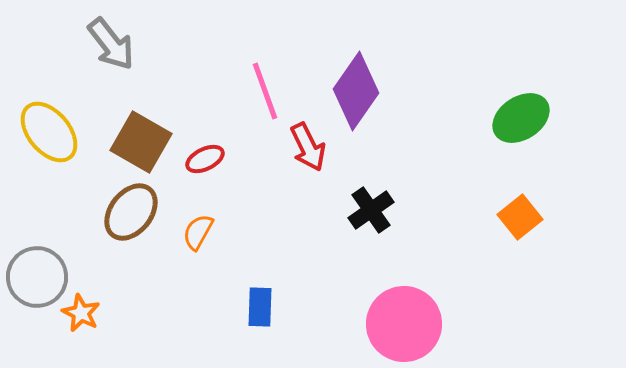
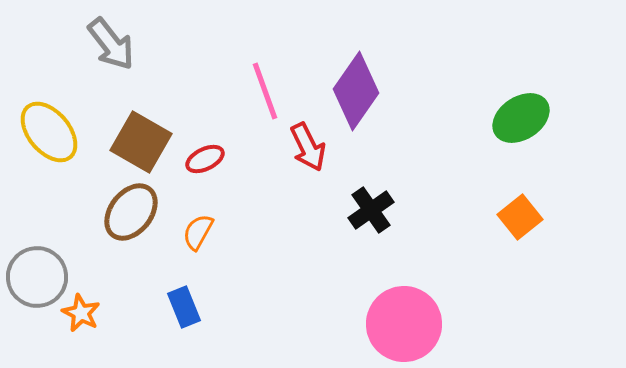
blue rectangle: moved 76 px left; rotated 24 degrees counterclockwise
